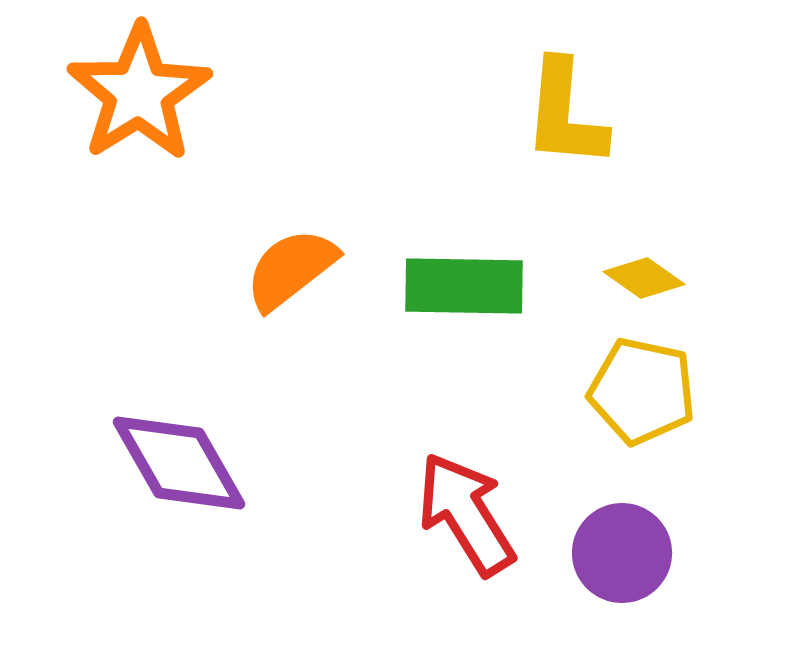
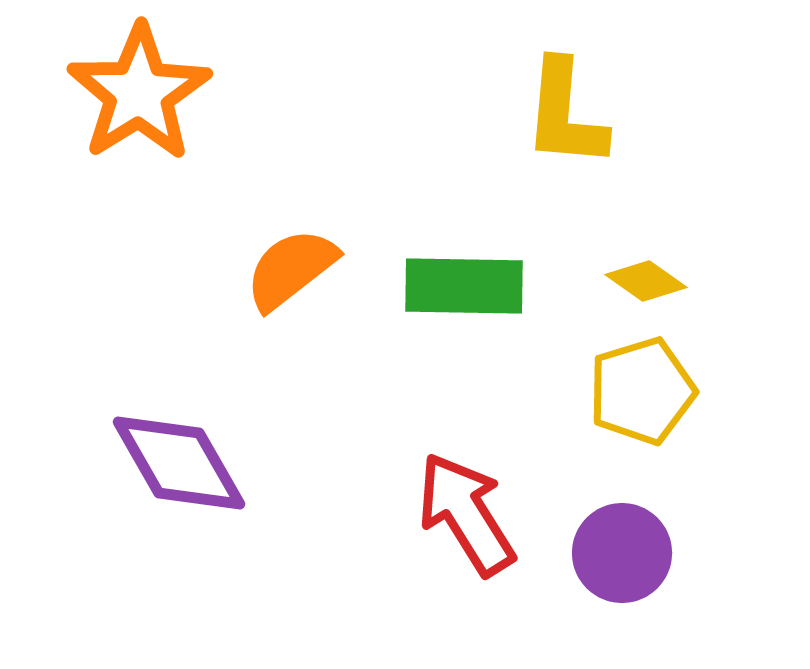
yellow diamond: moved 2 px right, 3 px down
yellow pentagon: rotated 29 degrees counterclockwise
